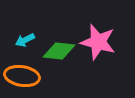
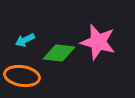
green diamond: moved 2 px down
